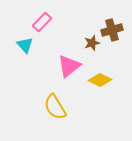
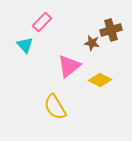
brown cross: moved 1 px left
brown star: rotated 28 degrees clockwise
